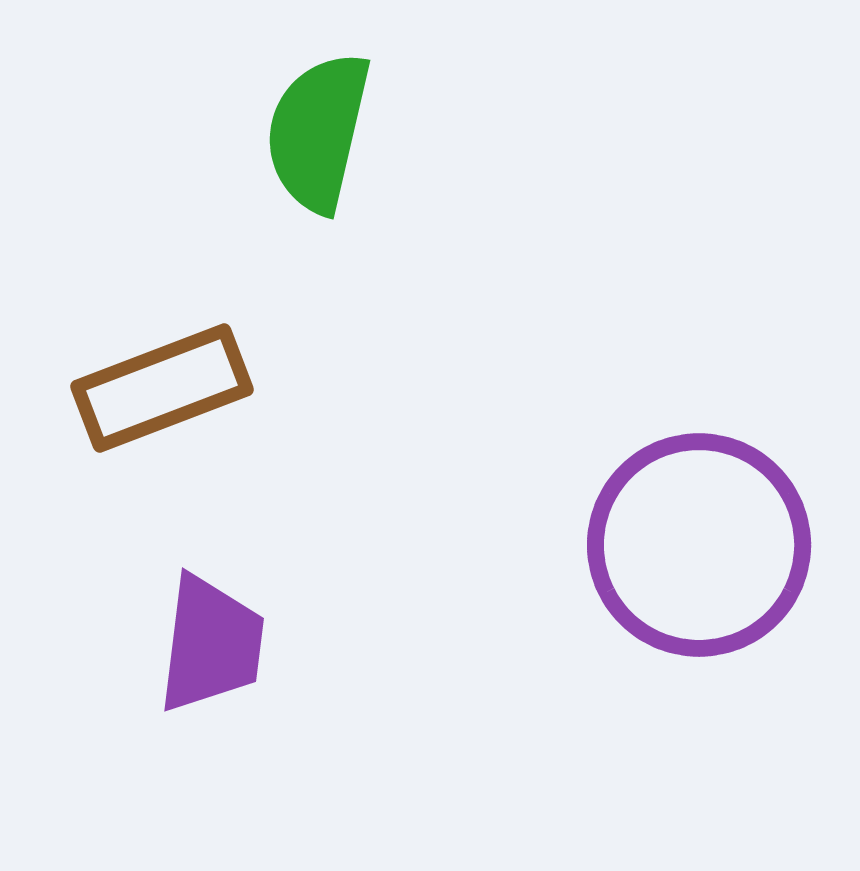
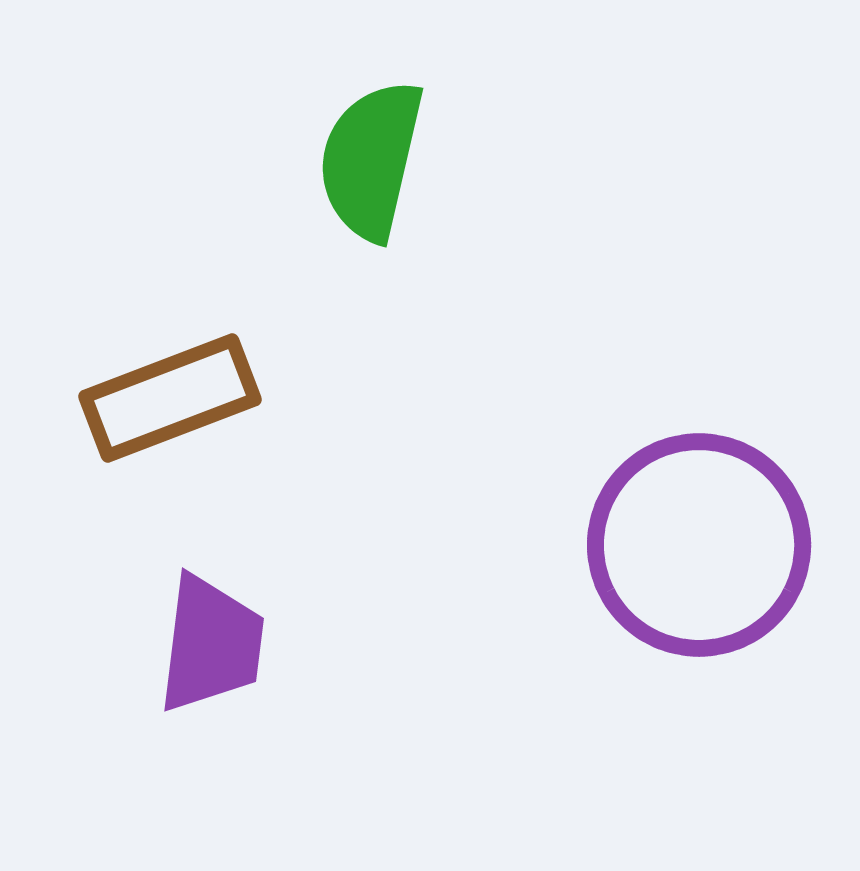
green semicircle: moved 53 px right, 28 px down
brown rectangle: moved 8 px right, 10 px down
